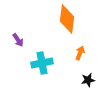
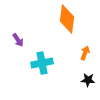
orange arrow: moved 5 px right
black star: rotated 16 degrees clockwise
